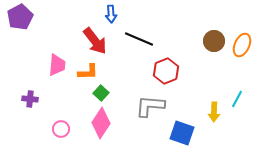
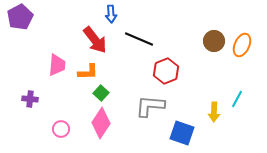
red arrow: moved 1 px up
